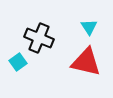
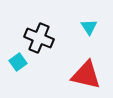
red triangle: moved 13 px down
